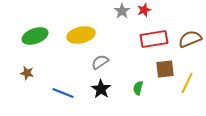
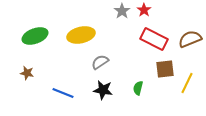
red star: rotated 16 degrees counterclockwise
red rectangle: rotated 36 degrees clockwise
black star: moved 2 px right, 1 px down; rotated 24 degrees counterclockwise
